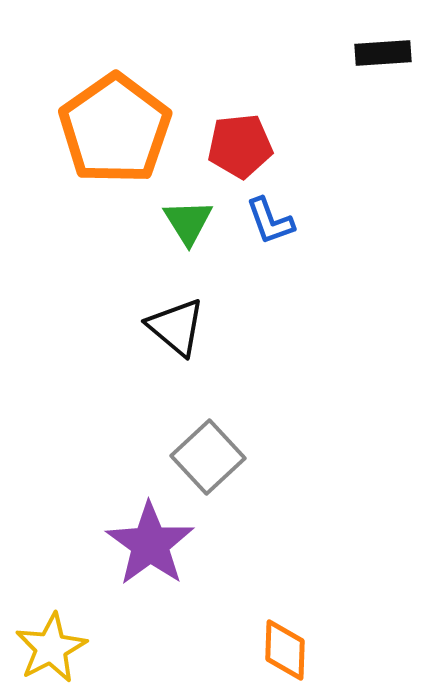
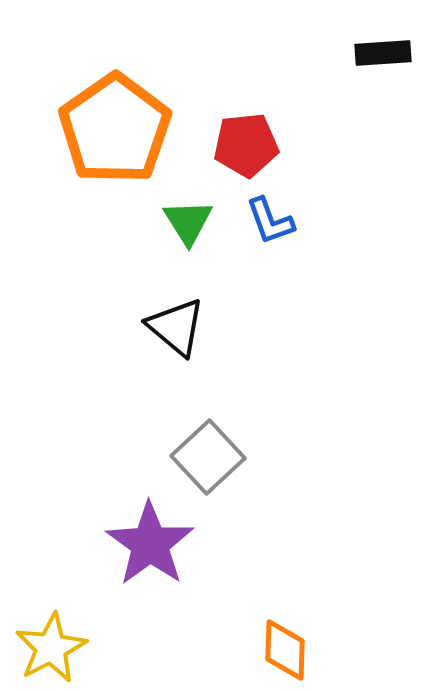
red pentagon: moved 6 px right, 1 px up
